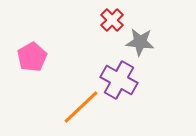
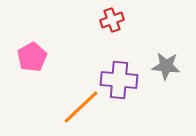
red cross: rotated 25 degrees clockwise
gray star: moved 26 px right, 24 px down
purple cross: rotated 24 degrees counterclockwise
